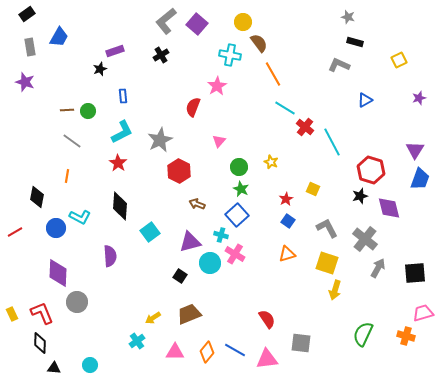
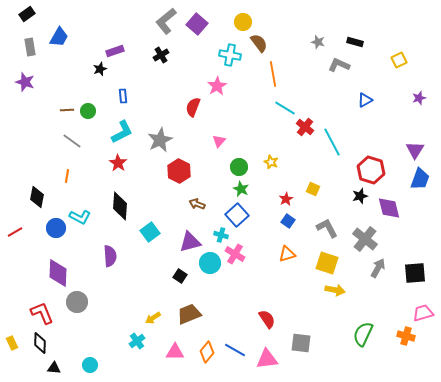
gray star at (348, 17): moved 30 px left, 25 px down
orange line at (273, 74): rotated 20 degrees clockwise
yellow arrow at (335, 290): rotated 96 degrees counterclockwise
yellow rectangle at (12, 314): moved 29 px down
